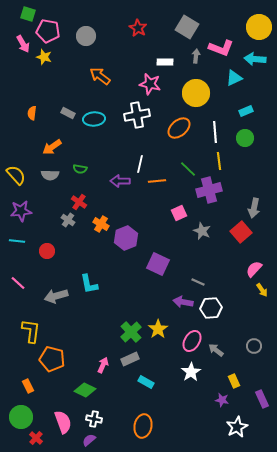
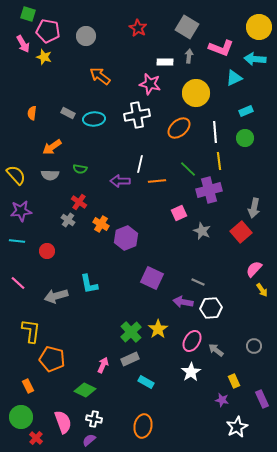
gray arrow at (196, 56): moved 7 px left
purple square at (158, 264): moved 6 px left, 14 px down
